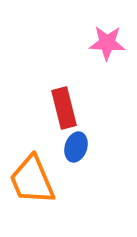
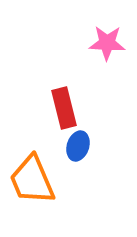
blue ellipse: moved 2 px right, 1 px up
